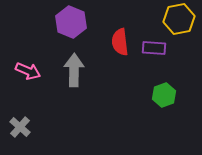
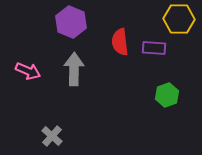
yellow hexagon: rotated 12 degrees clockwise
gray arrow: moved 1 px up
green hexagon: moved 3 px right
gray cross: moved 32 px right, 9 px down
